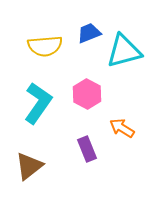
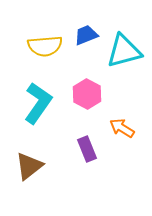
blue trapezoid: moved 3 px left, 2 px down
